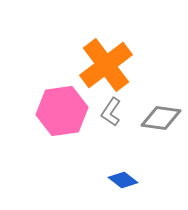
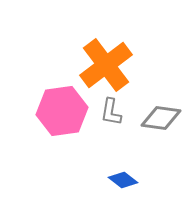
gray L-shape: rotated 24 degrees counterclockwise
